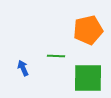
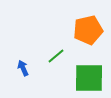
green line: rotated 42 degrees counterclockwise
green square: moved 1 px right
